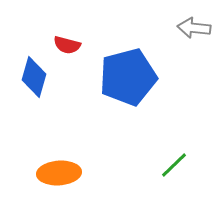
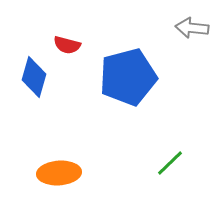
gray arrow: moved 2 px left
green line: moved 4 px left, 2 px up
